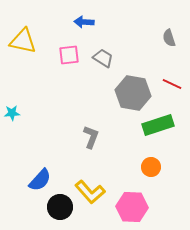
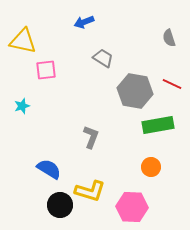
blue arrow: rotated 24 degrees counterclockwise
pink square: moved 23 px left, 15 px down
gray hexagon: moved 2 px right, 2 px up
cyan star: moved 10 px right, 7 px up; rotated 14 degrees counterclockwise
green rectangle: rotated 8 degrees clockwise
blue semicircle: moved 9 px right, 11 px up; rotated 100 degrees counterclockwise
yellow L-shape: moved 1 px up; rotated 32 degrees counterclockwise
black circle: moved 2 px up
